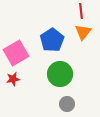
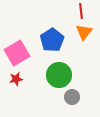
orange triangle: moved 1 px right
pink square: moved 1 px right
green circle: moved 1 px left, 1 px down
red star: moved 3 px right
gray circle: moved 5 px right, 7 px up
